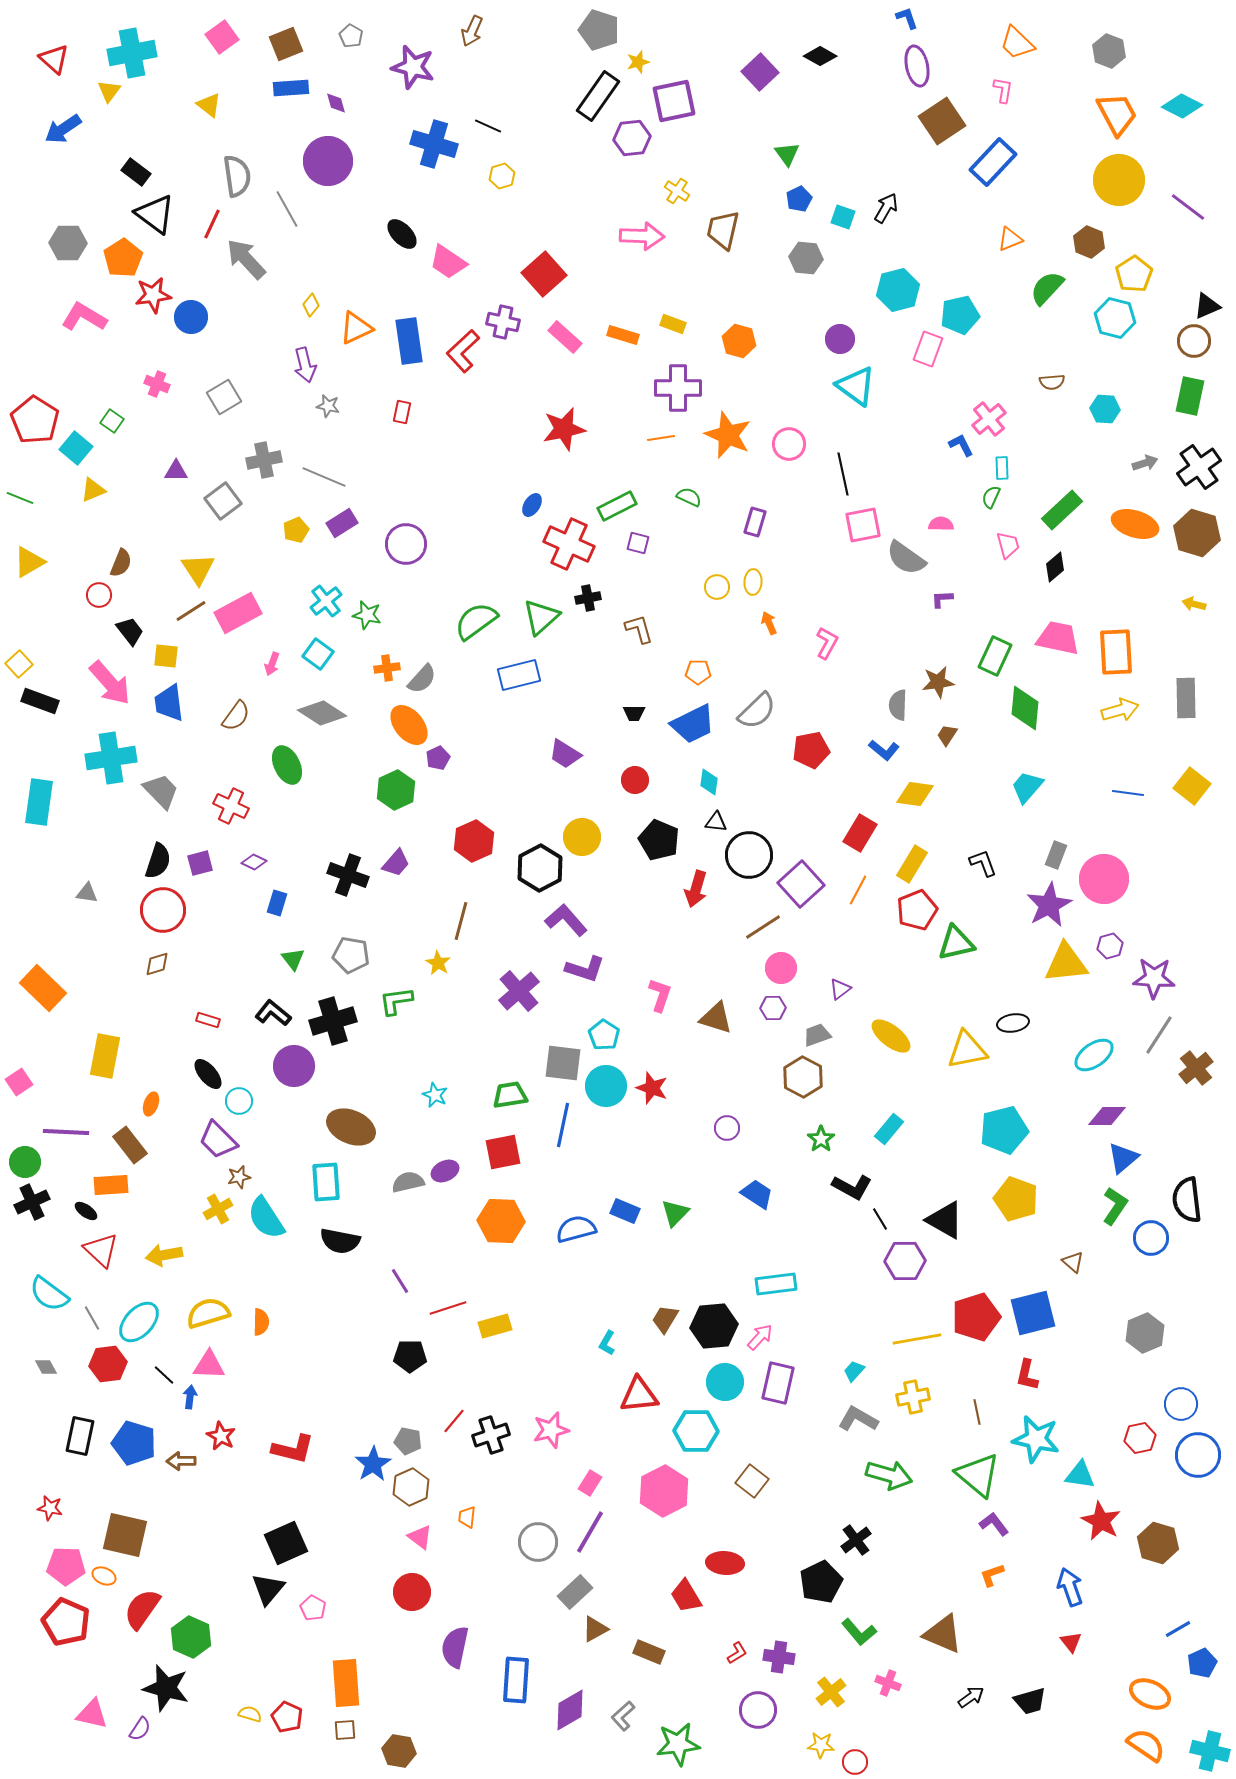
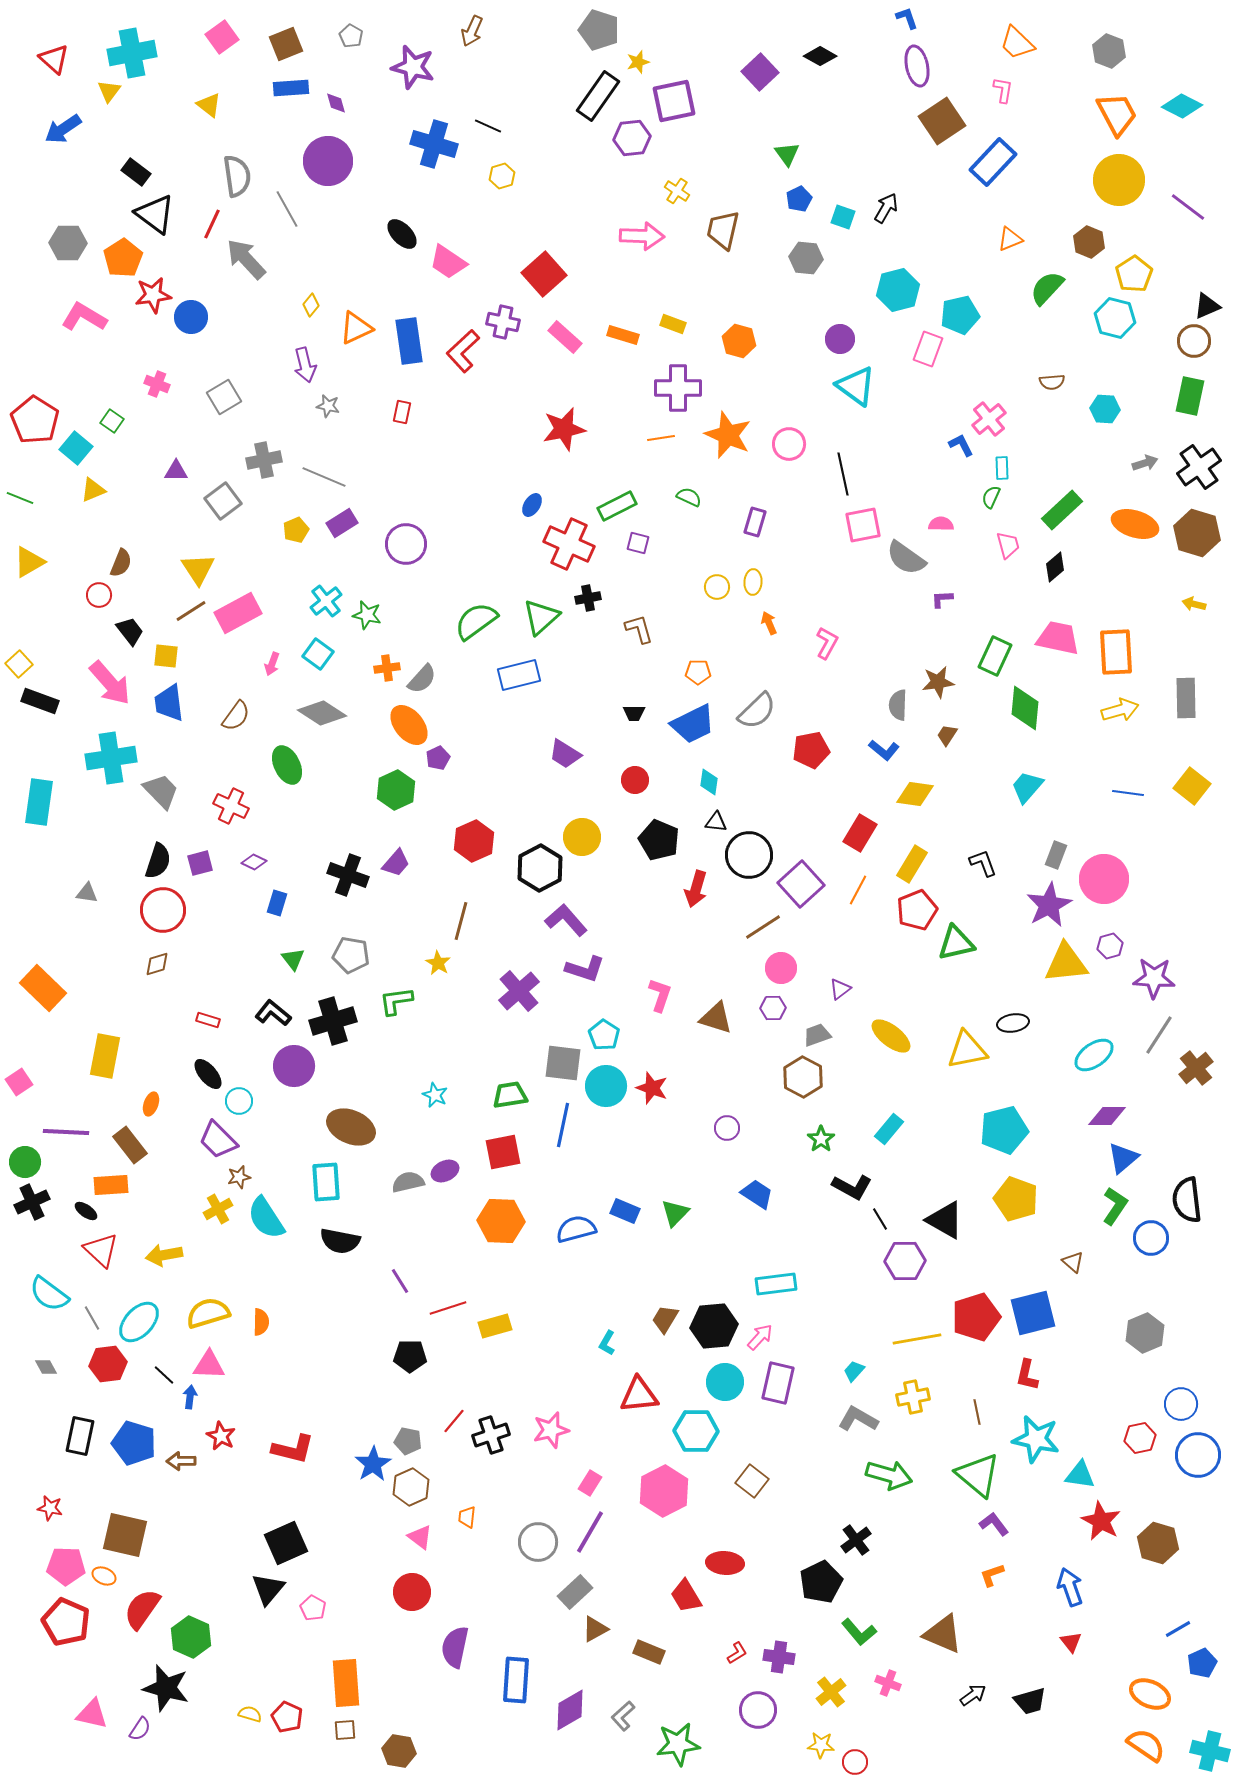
black arrow at (971, 1697): moved 2 px right, 2 px up
